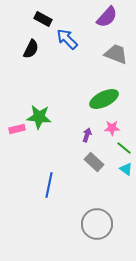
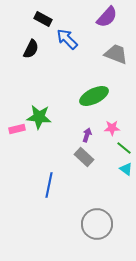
green ellipse: moved 10 px left, 3 px up
gray rectangle: moved 10 px left, 5 px up
